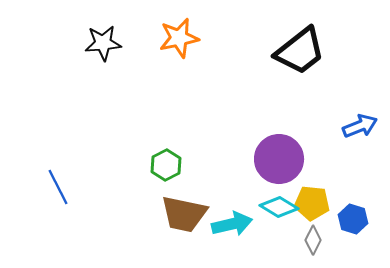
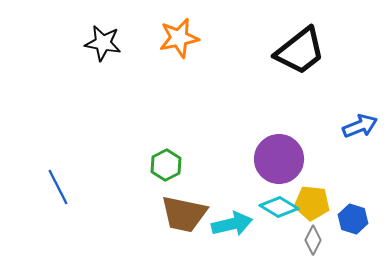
black star: rotated 15 degrees clockwise
